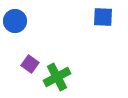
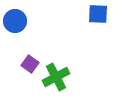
blue square: moved 5 px left, 3 px up
green cross: moved 1 px left
